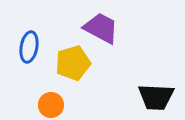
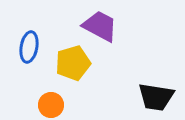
purple trapezoid: moved 1 px left, 2 px up
black trapezoid: rotated 6 degrees clockwise
